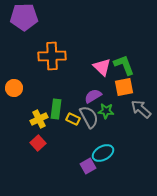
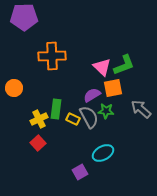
green L-shape: rotated 90 degrees clockwise
orange square: moved 11 px left, 1 px down
purple semicircle: moved 1 px left, 1 px up
purple square: moved 8 px left, 6 px down
